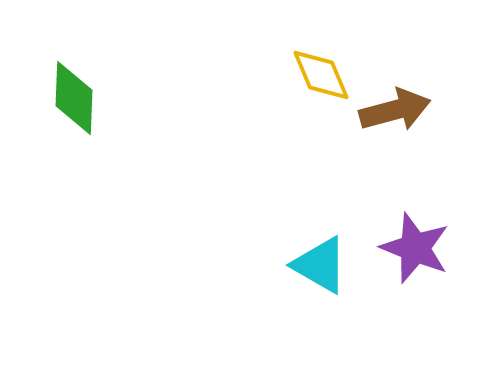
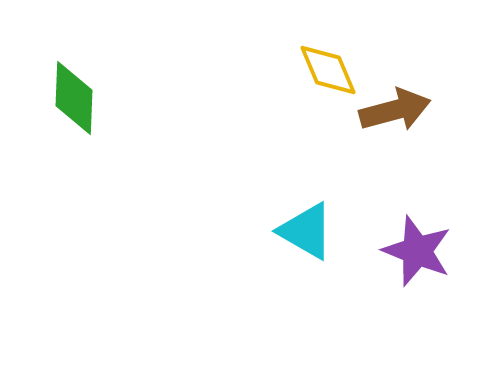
yellow diamond: moved 7 px right, 5 px up
purple star: moved 2 px right, 3 px down
cyan triangle: moved 14 px left, 34 px up
